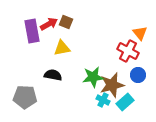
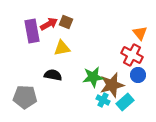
red cross: moved 4 px right, 4 px down
